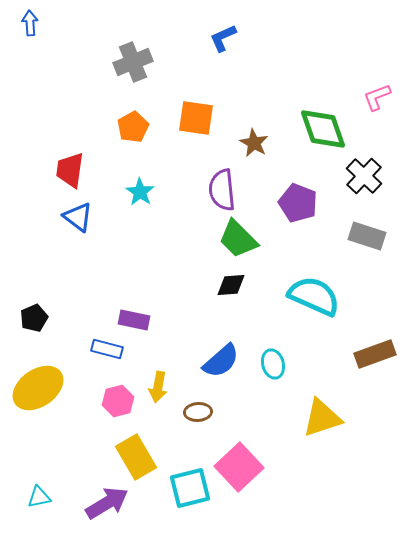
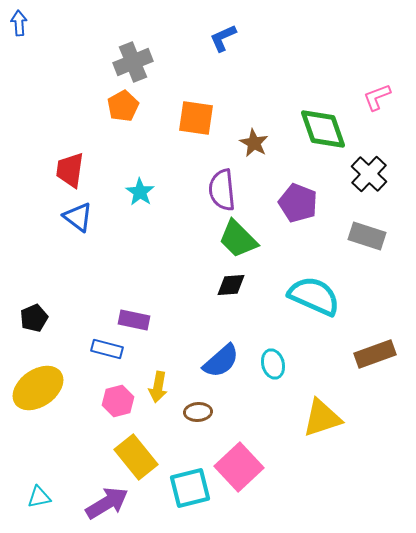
blue arrow: moved 11 px left
orange pentagon: moved 10 px left, 21 px up
black cross: moved 5 px right, 2 px up
yellow rectangle: rotated 9 degrees counterclockwise
